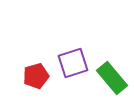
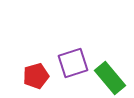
green rectangle: moved 2 px left
